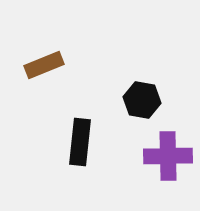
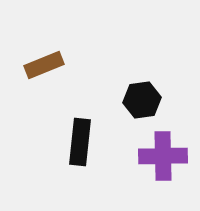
black hexagon: rotated 18 degrees counterclockwise
purple cross: moved 5 px left
